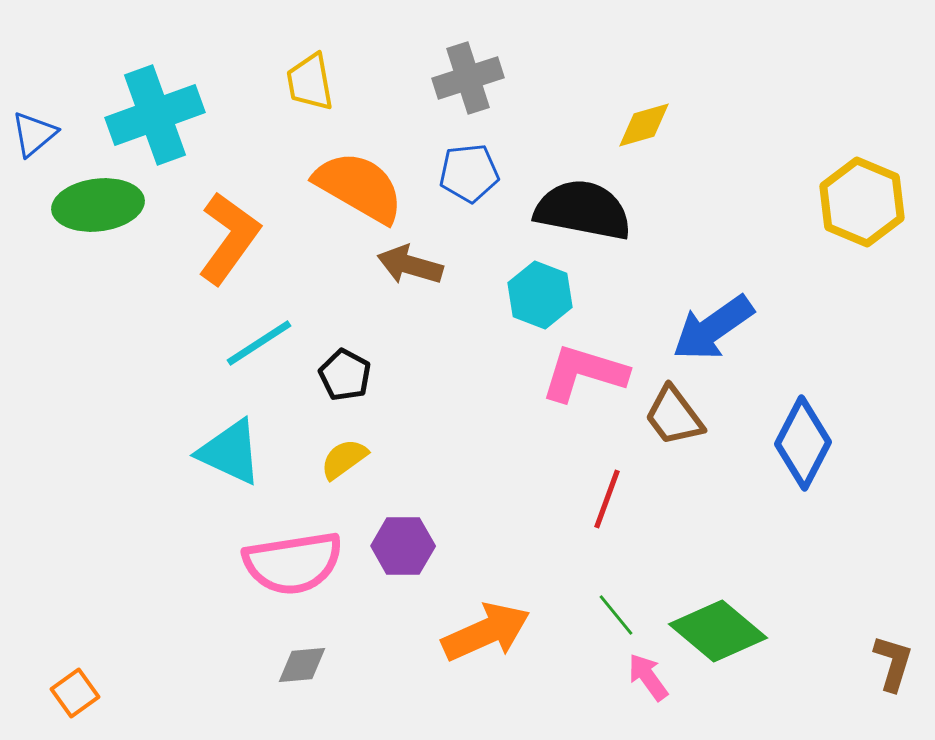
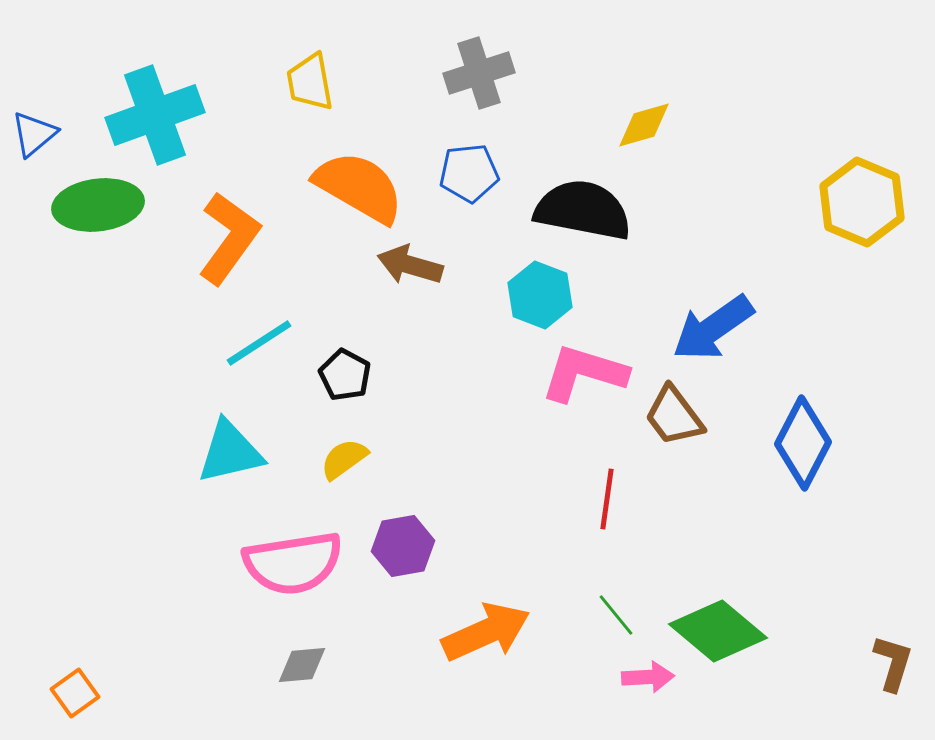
gray cross: moved 11 px right, 5 px up
cyan triangle: rotated 38 degrees counterclockwise
red line: rotated 12 degrees counterclockwise
purple hexagon: rotated 10 degrees counterclockwise
pink arrow: rotated 123 degrees clockwise
